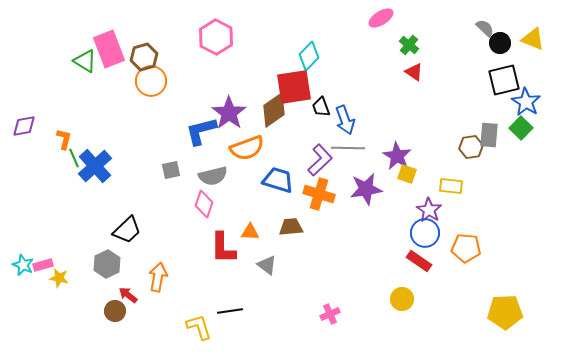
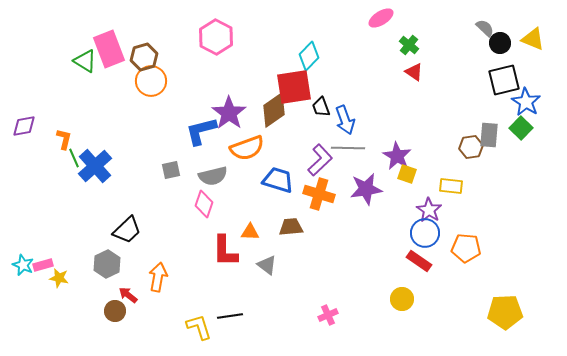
red L-shape at (223, 248): moved 2 px right, 3 px down
black line at (230, 311): moved 5 px down
pink cross at (330, 314): moved 2 px left, 1 px down
